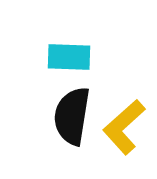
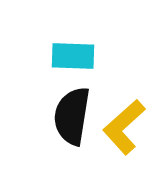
cyan rectangle: moved 4 px right, 1 px up
